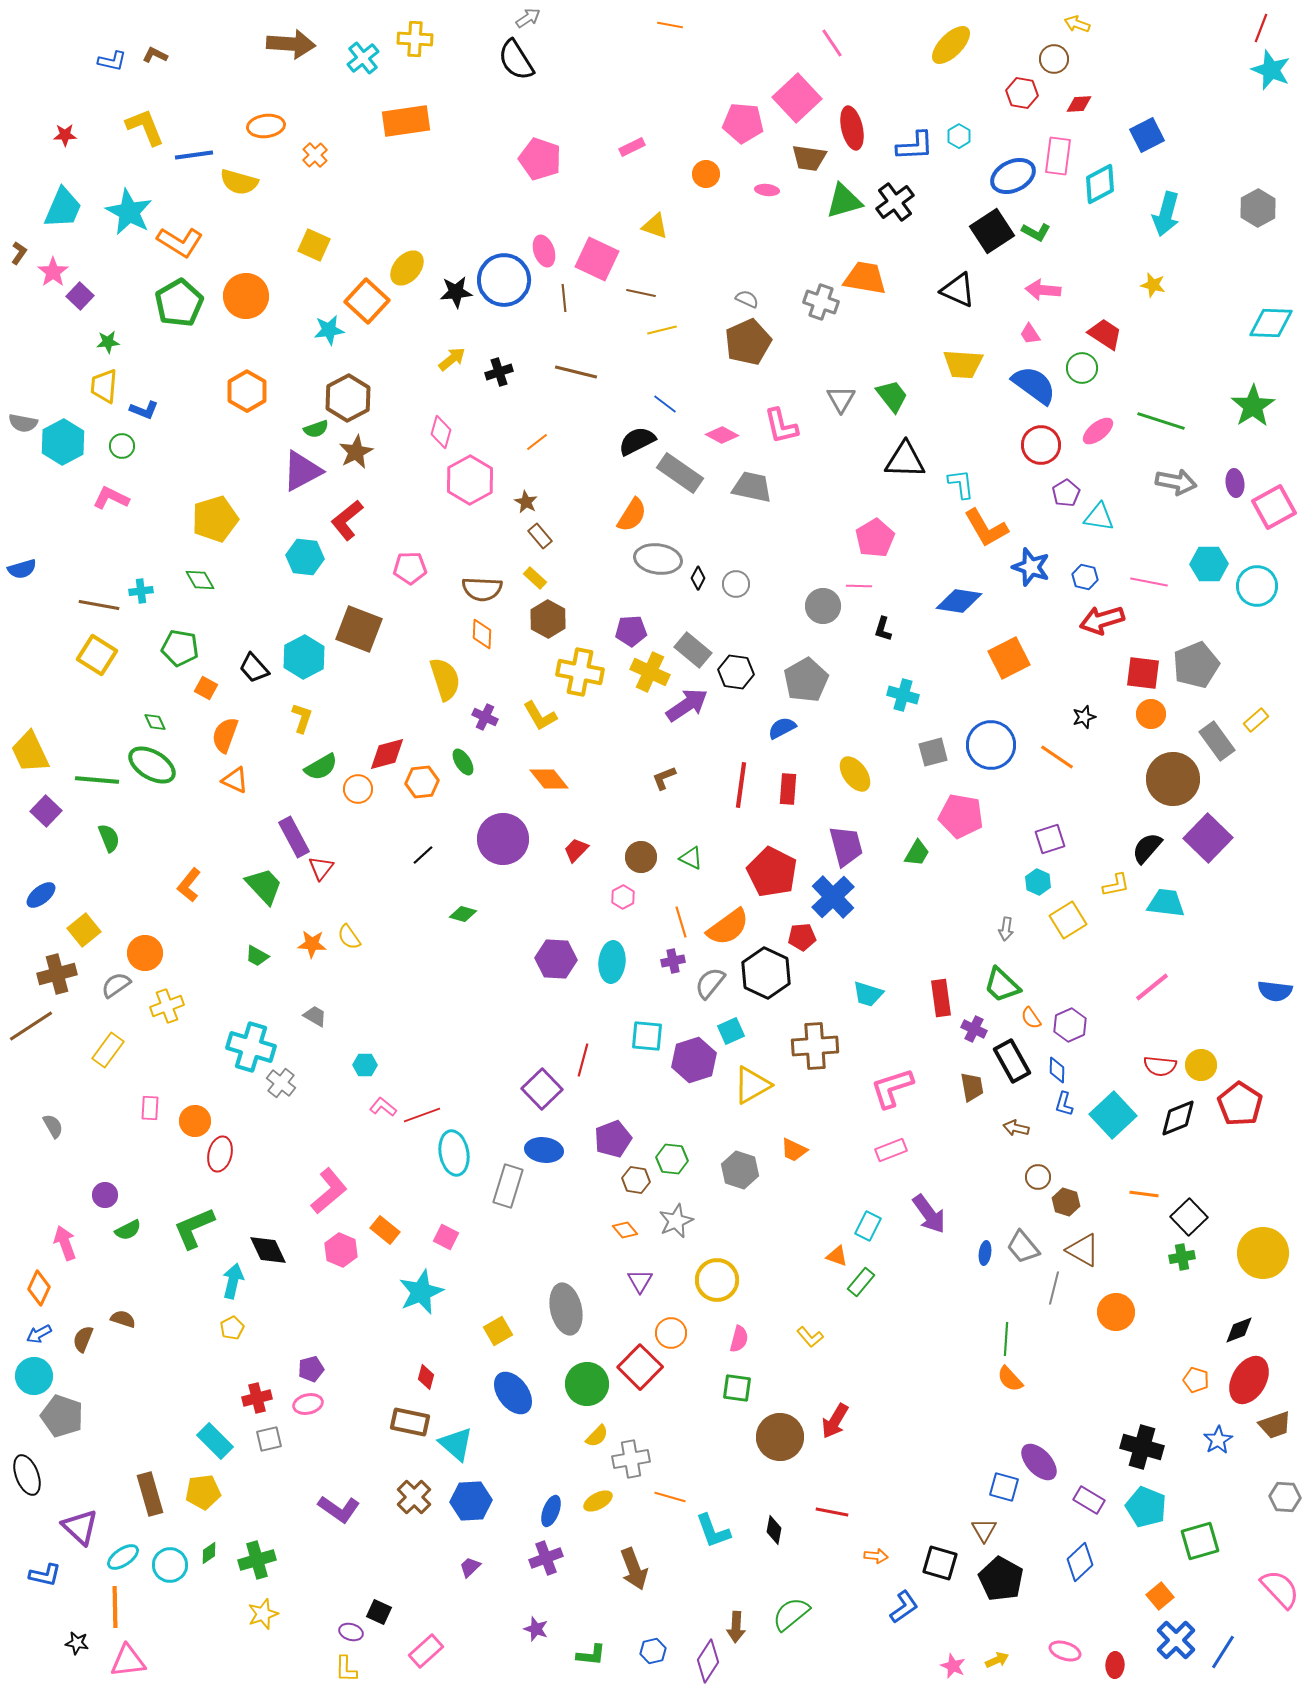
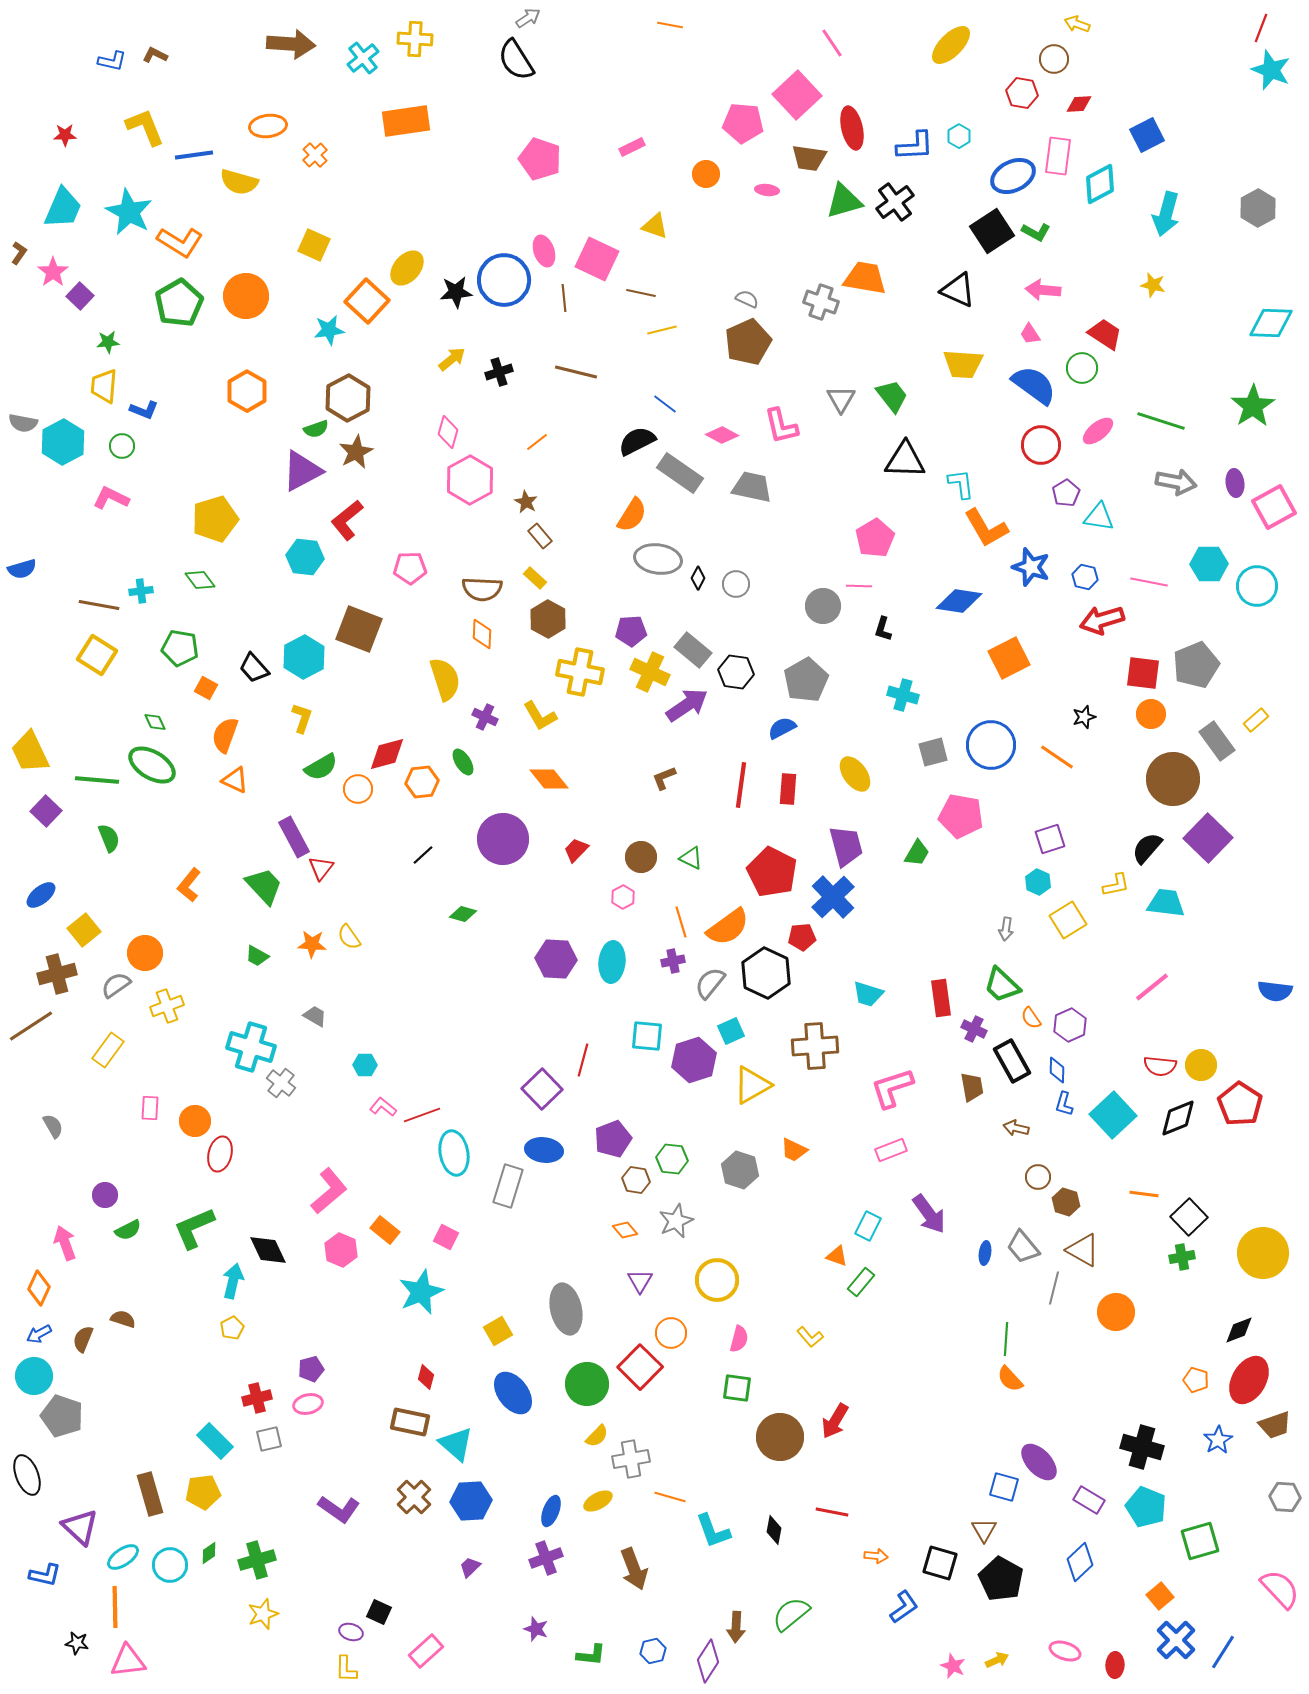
pink square at (797, 98): moved 3 px up
orange ellipse at (266, 126): moved 2 px right
pink diamond at (441, 432): moved 7 px right
green diamond at (200, 580): rotated 8 degrees counterclockwise
